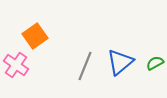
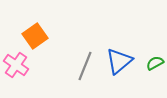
blue triangle: moved 1 px left, 1 px up
